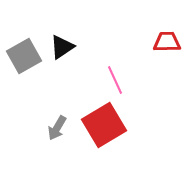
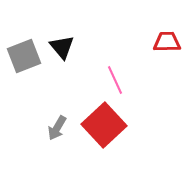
black triangle: rotated 36 degrees counterclockwise
gray square: rotated 8 degrees clockwise
red square: rotated 12 degrees counterclockwise
